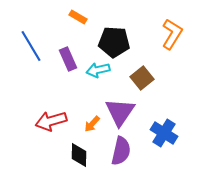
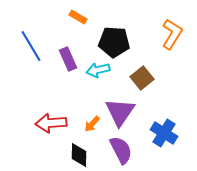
red arrow: moved 2 px down; rotated 12 degrees clockwise
purple semicircle: moved 1 px up; rotated 40 degrees counterclockwise
